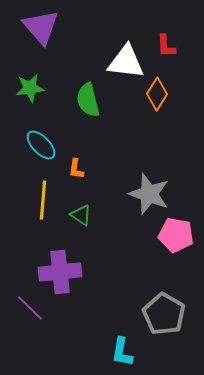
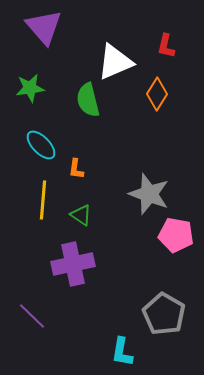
purple triangle: moved 3 px right
red L-shape: rotated 15 degrees clockwise
white triangle: moved 11 px left; rotated 30 degrees counterclockwise
purple cross: moved 13 px right, 8 px up; rotated 6 degrees counterclockwise
purple line: moved 2 px right, 8 px down
